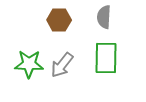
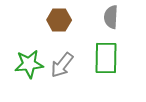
gray semicircle: moved 7 px right
green star: rotated 8 degrees counterclockwise
